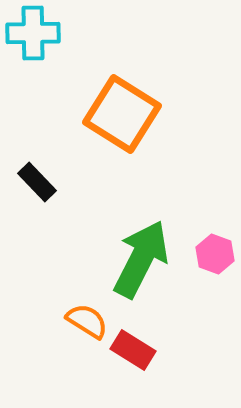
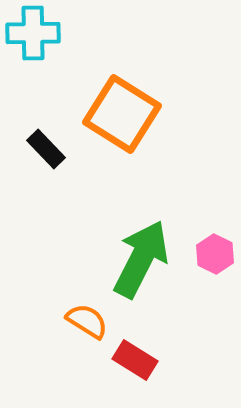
black rectangle: moved 9 px right, 33 px up
pink hexagon: rotated 6 degrees clockwise
red rectangle: moved 2 px right, 10 px down
